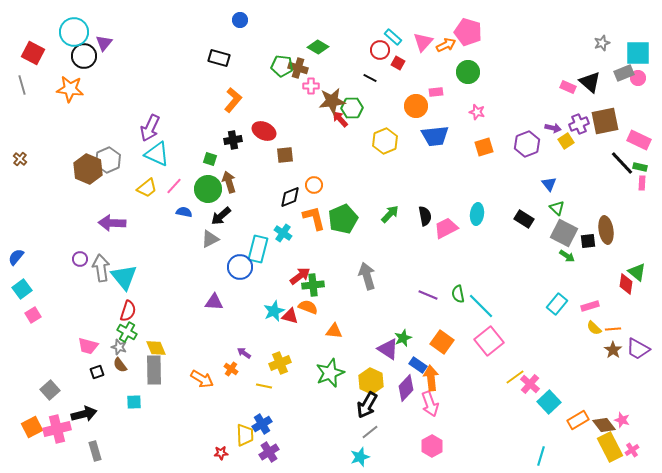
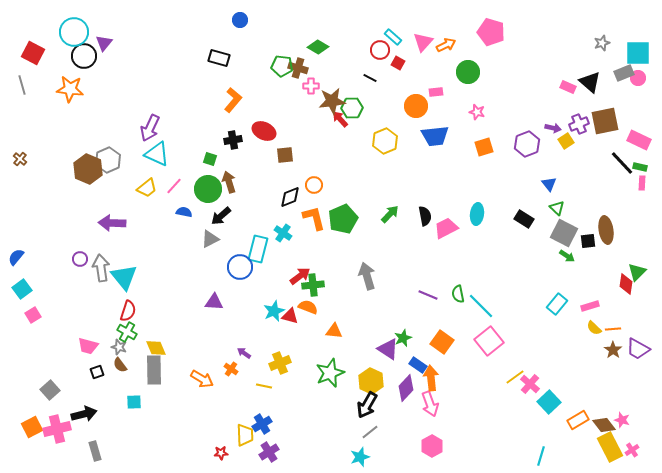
pink pentagon at (468, 32): moved 23 px right
green triangle at (637, 272): rotated 36 degrees clockwise
